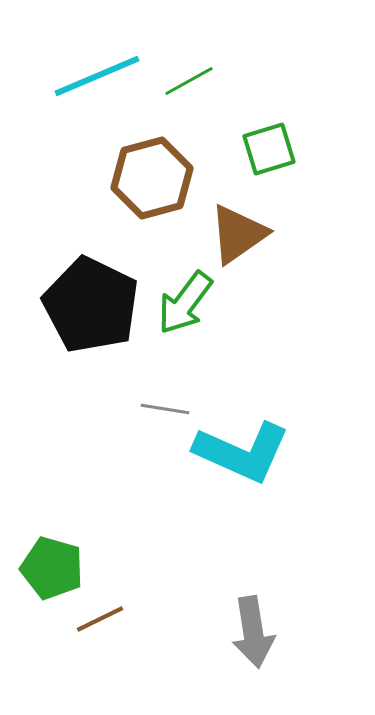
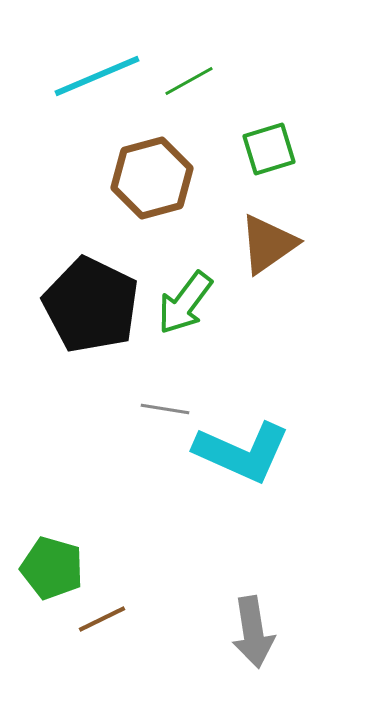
brown triangle: moved 30 px right, 10 px down
brown line: moved 2 px right
